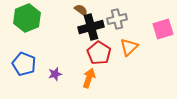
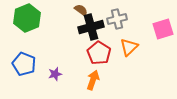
orange arrow: moved 4 px right, 2 px down
